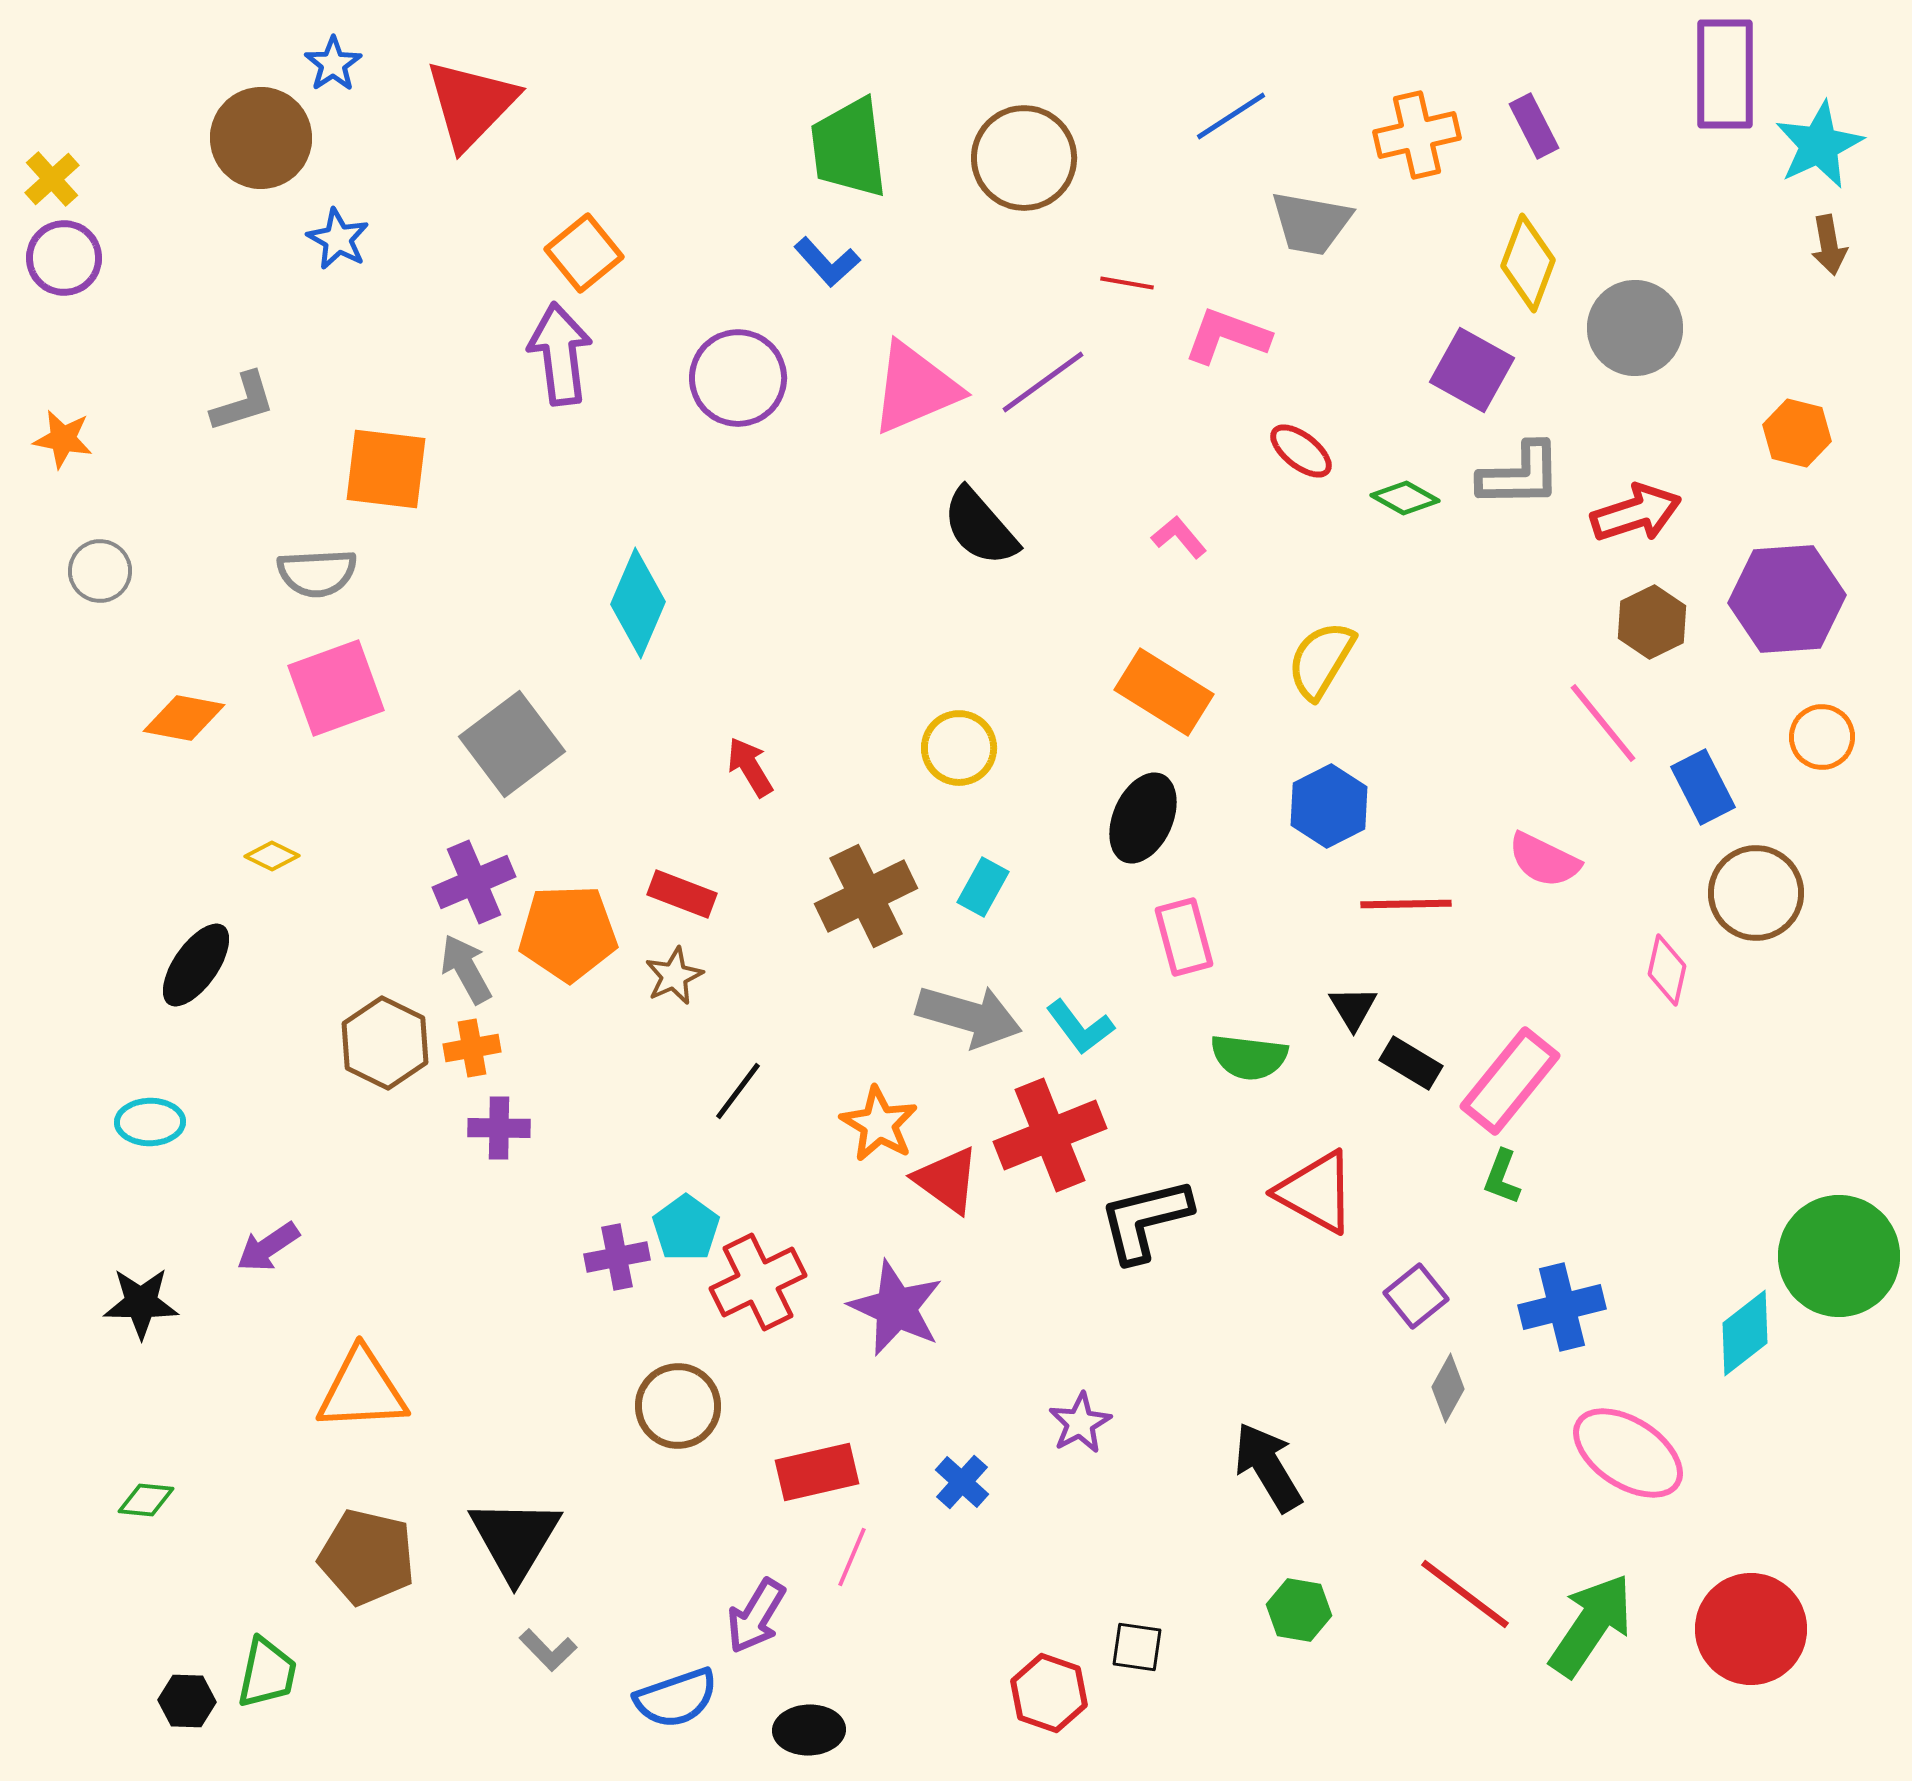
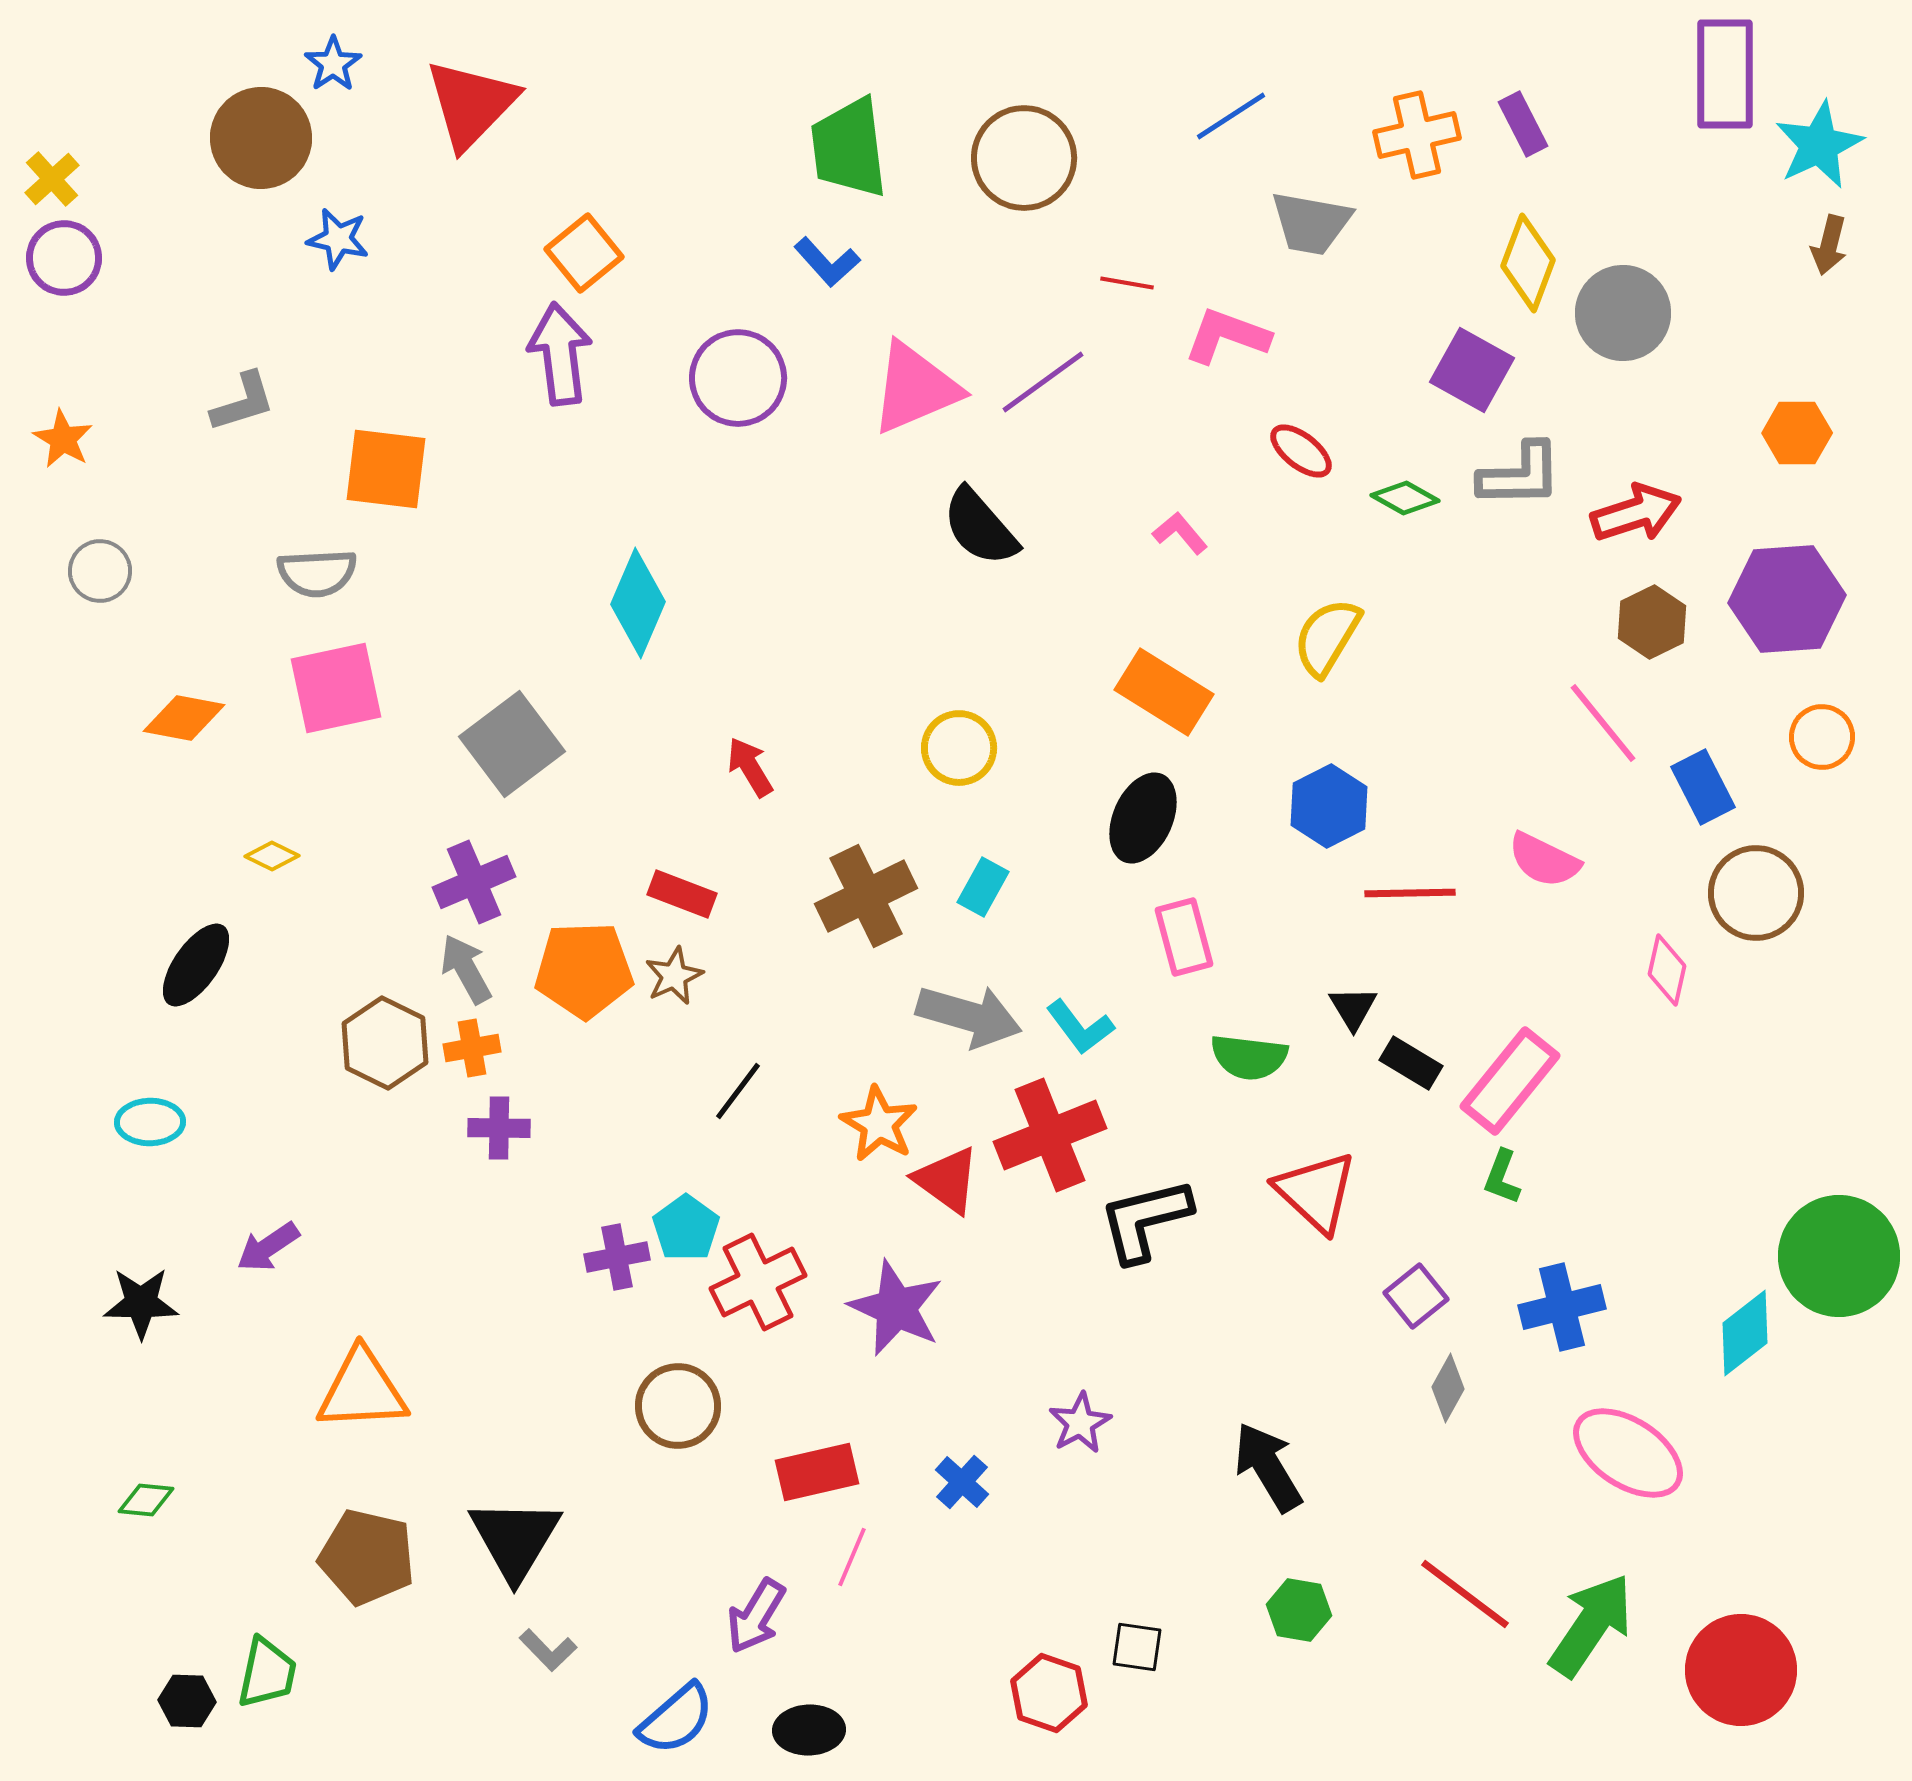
purple rectangle at (1534, 126): moved 11 px left, 2 px up
blue star at (338, 239): rotated 16 degrees counterclockwise
brown arrow at (1829, 245): rotated 24 degrees clockwise
gray circle at (1635, 328): moved 12 px left, 15 px up
orange hexagon at (1797, 433): rotated 14 degrees counterclockwise
orange star at (63, 439): rotated 20 degrees clockwise
pink L-shape at (1179, 537): moved 1 px right, 4 px up
yellow semicircle at (1321, 660): moved 6 px right, 23 px up
pink square at (336, 688): rotated 8 degrees clockwise
red line at (1406, 904): moved 4 px right, 11 px up
orange pentagon at (568, 933): moved 16 px right, 37 px down
red triangle at (1316, 1192): rotated 14 degrees clockwise
red circle at (1751, 1629): moved 10 px left, 41 px down
blue semicircle at (676, 1698): moved 21 px down; rotated 22 degrees counterclockwise
